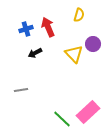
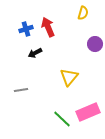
yellow semicircle: moved 4 px right, 2 px up
purple circle: moved 2 px right
yellow triangle: moved 5 px left, 23 px down; rotated 24 degrees clockwise
pink rectangle: rotated 20 degrees clockwise
